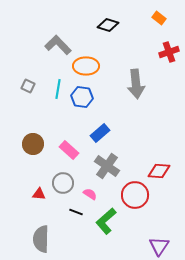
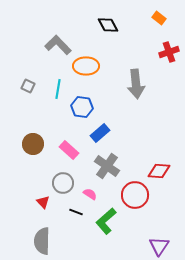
black diamond: rotated 45 degrees clockwise
blue hexagon: moved 10 px down
red triangle: moved 4 px right, 8 px down; rotated 40 degrees clockwise
gray semicircle: moved 1 px right, 2 px down
